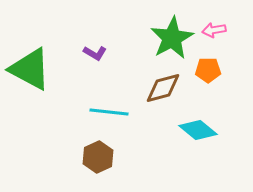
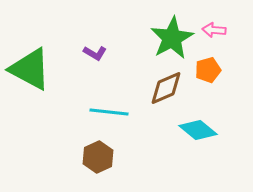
pink arrow: rotated 15 degrees clockwise
orange pentagon: rotated 15 degrees counterclockwise
brown diamond: moved 3 px right; rotated 9 degrees counterclockwise
